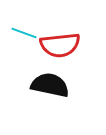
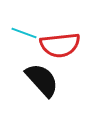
black semicircle: moved 8 px left, 5 px up; rotated 36 degrees clockwise
